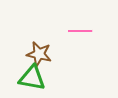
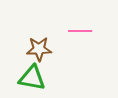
brown star: moved 5 px up; rotated 15 degrees counterclockwise
